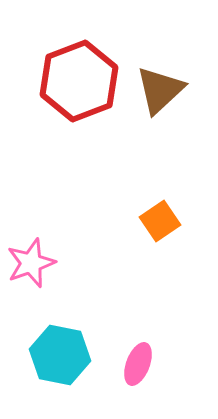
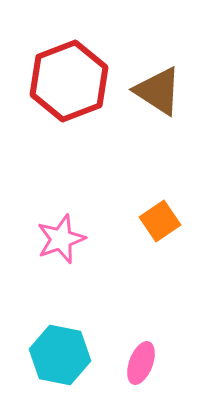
red hexagon: moved 10 px left
brown triangle: moved 2 px left, 1 px down; rotated 44 degrees counterclockwise
pink star: moved 30 px right, 24 px up
pink ellipse: moved 3 px right, 1 px up
